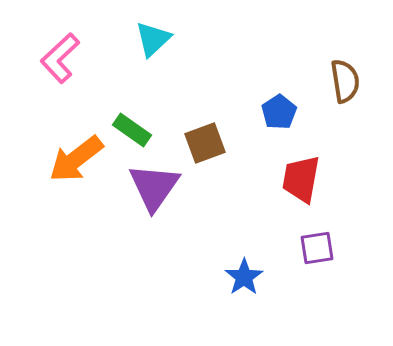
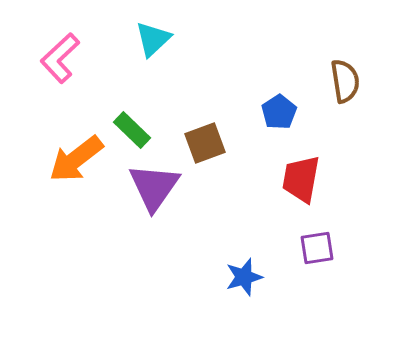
green rectangle: rotated 9 degrees clockwise
blue star: rotated 18 degrees clockwise
